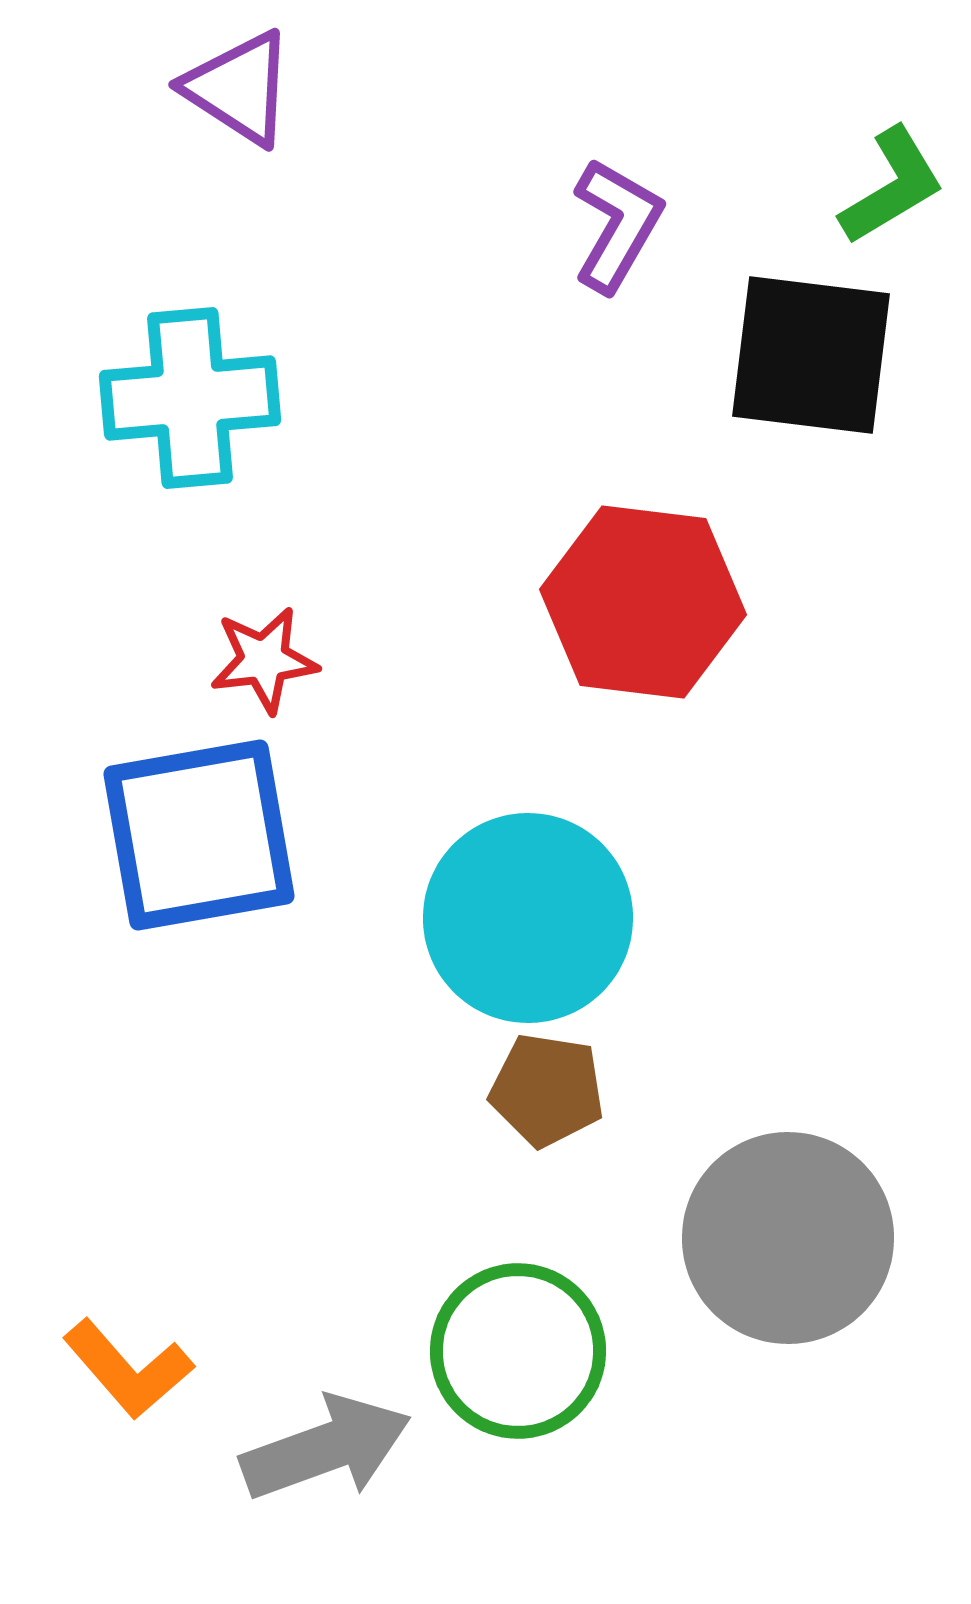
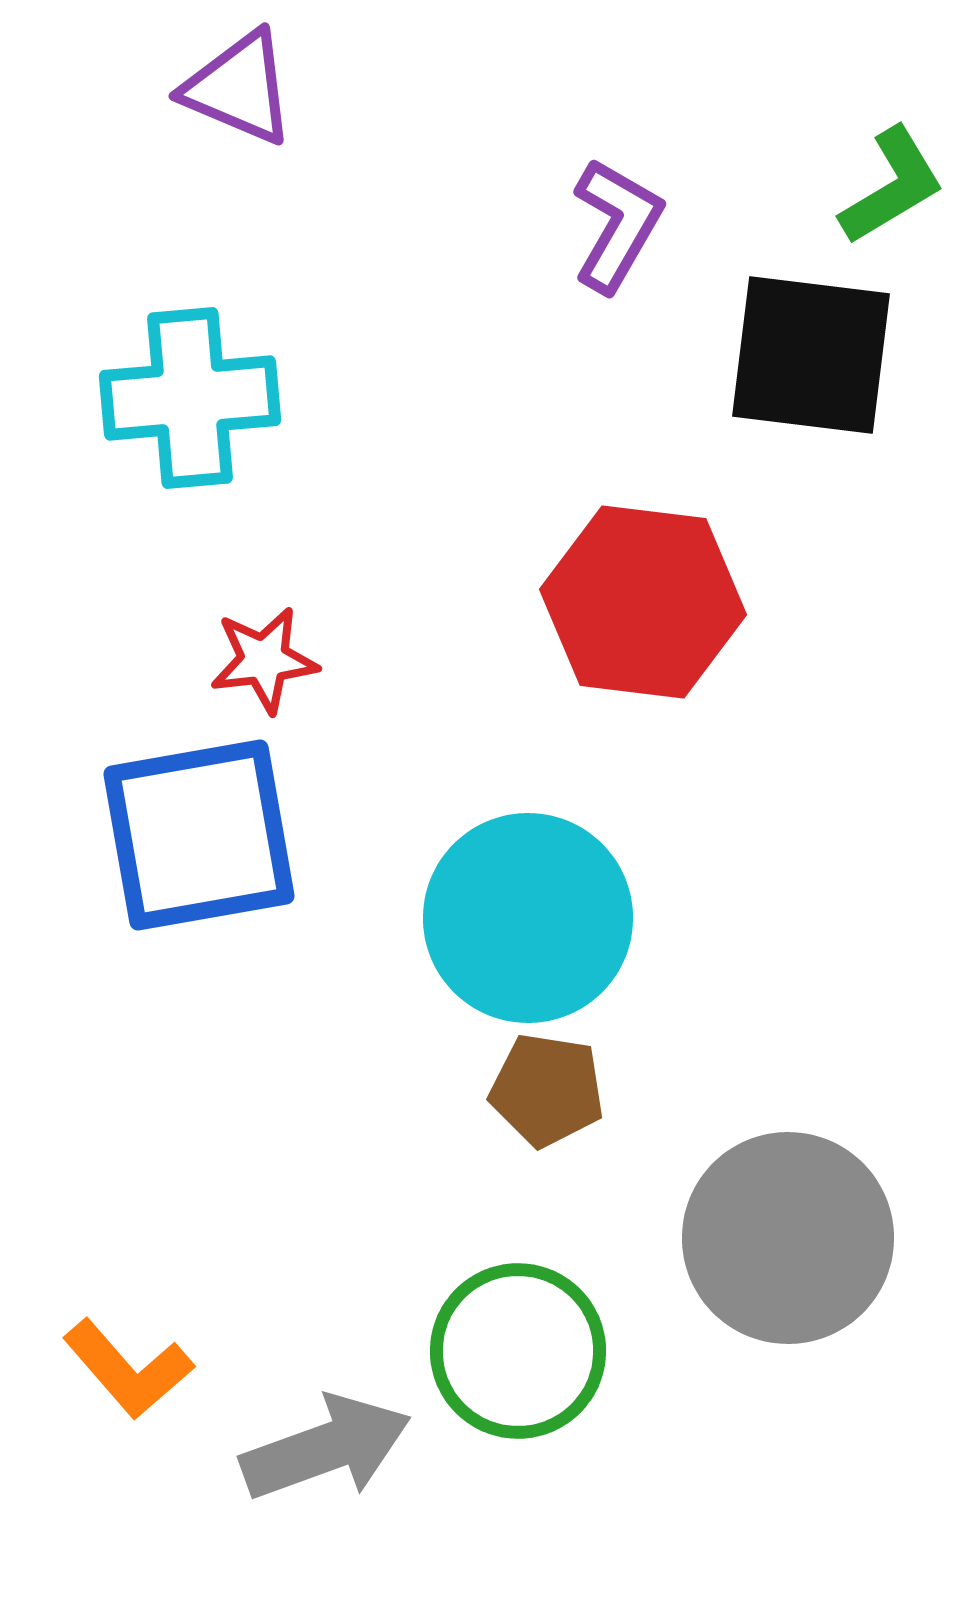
purple triangle: rotated 10 degrees counterclockwise
